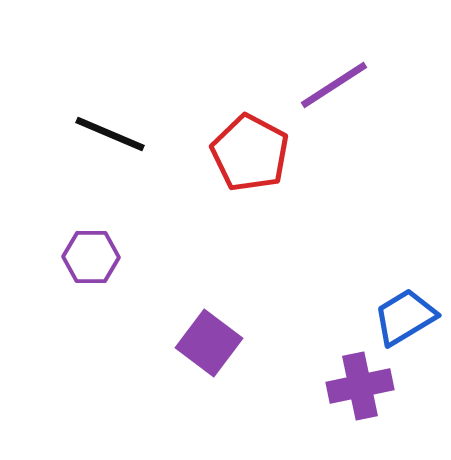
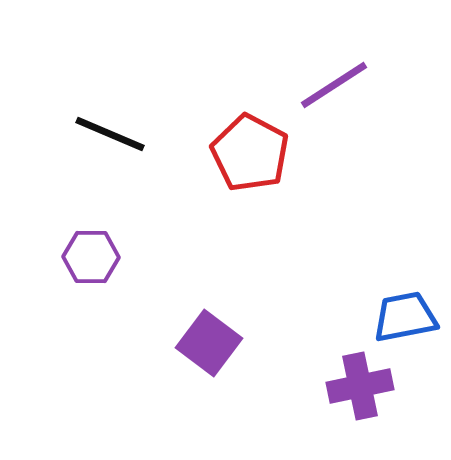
blue trapezoid: rotated 20 degrees clockwise
